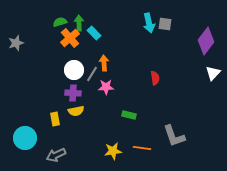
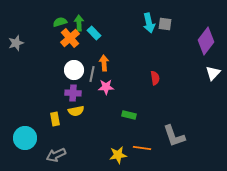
gray line: rotated 21 degrees counterclockwise
yellow star: moved 5 px right, 4 px down
